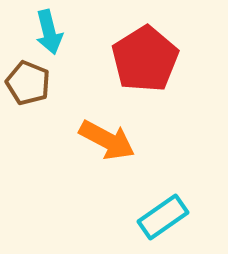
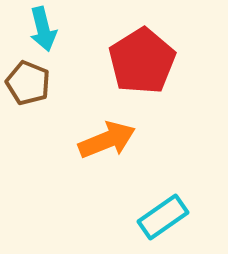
cyan arrow: moved 6 px left, 3 px up
red pentagon: moved 3 px left, 2 px down
orange arrow: rotated 50 degrees counterclockwise
